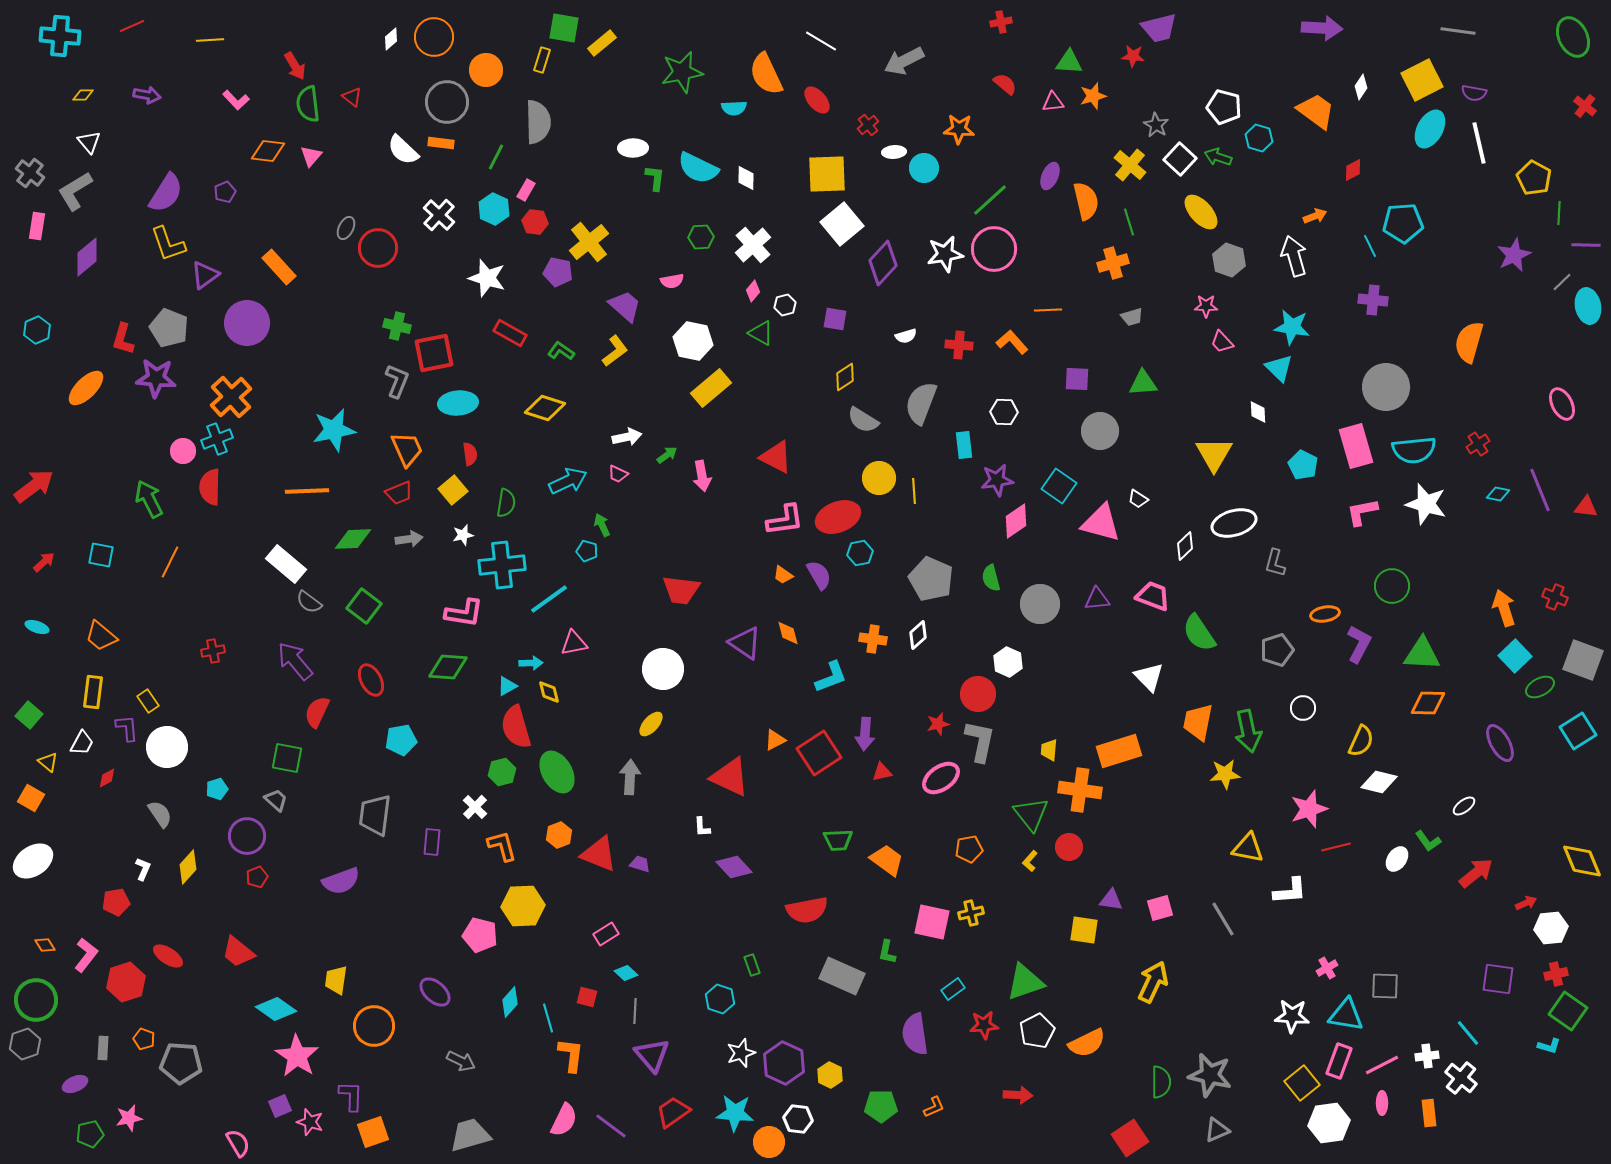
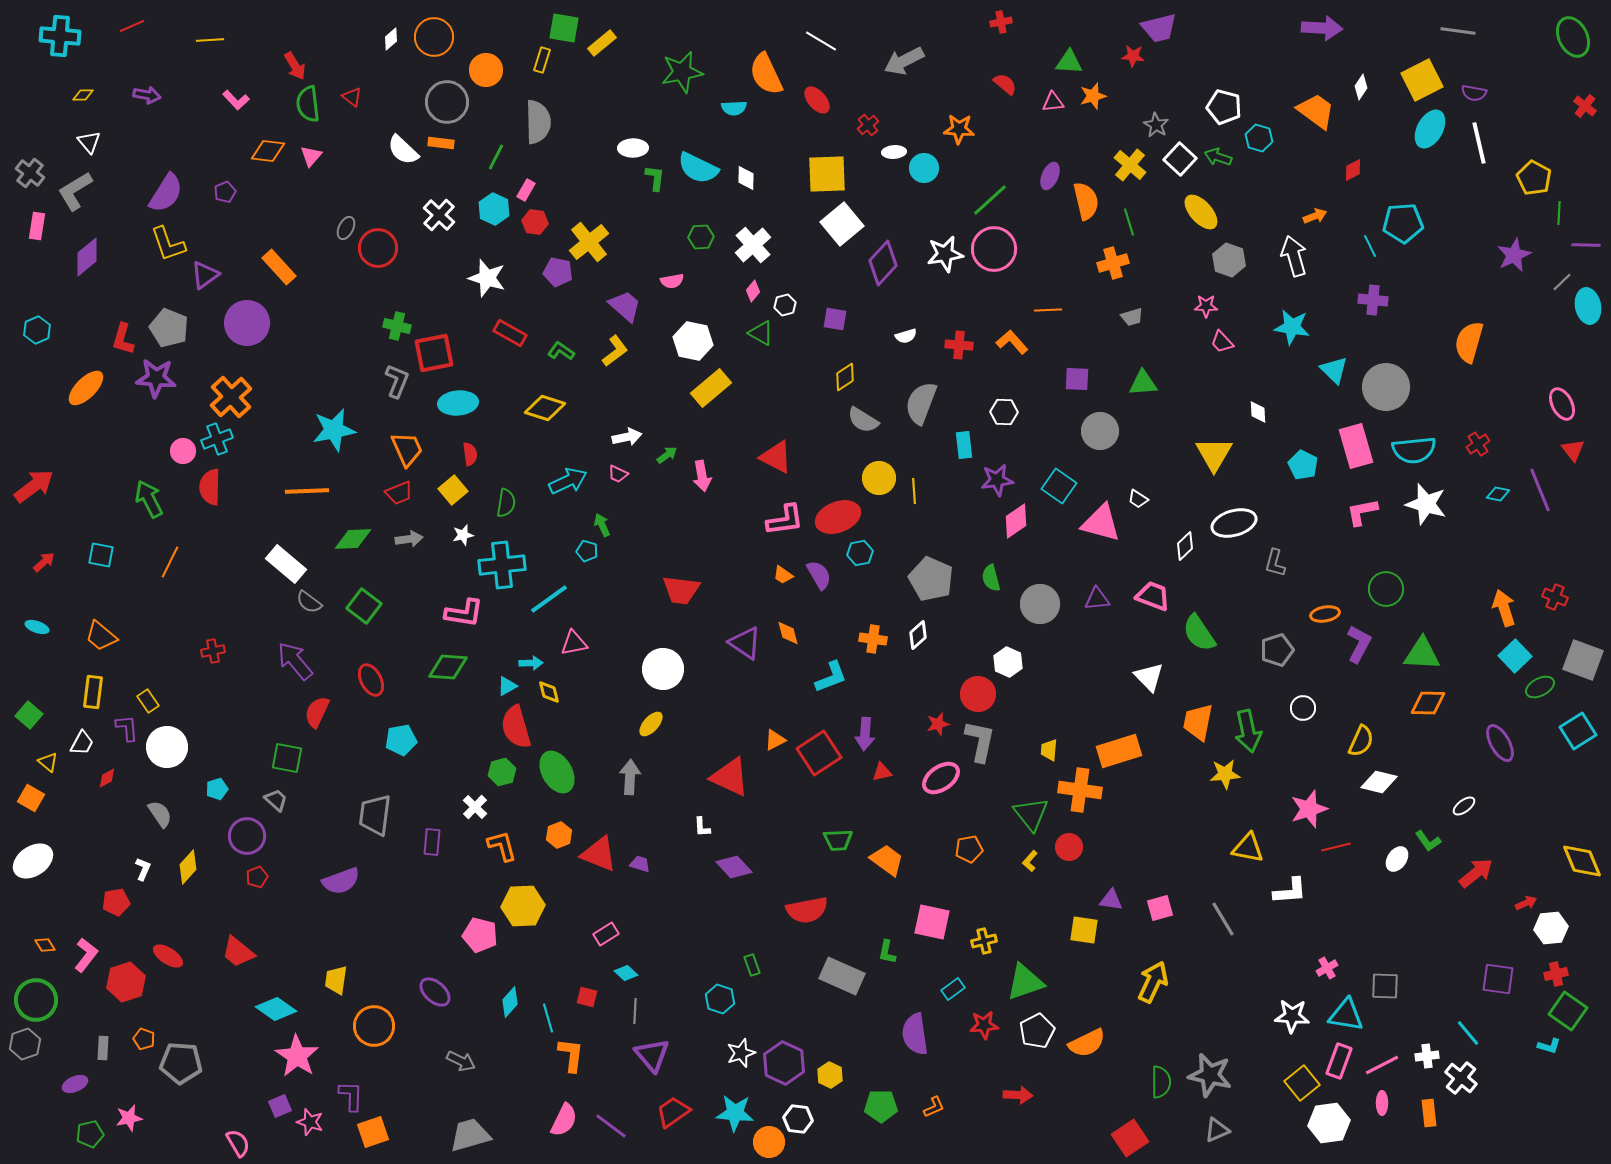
cyan triangle at (1279, 368): moved 55 px right, 2 px down
red triangle at (1586, 507): moved 13 px left, 57 px up; rotated 45 degrees clockwise
green circle at (1392, 586): moved 6 px left, 3 px down
yellow cross at (971, 913): moved 13 px right, 28 px down
